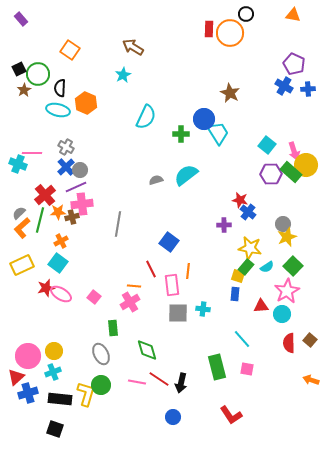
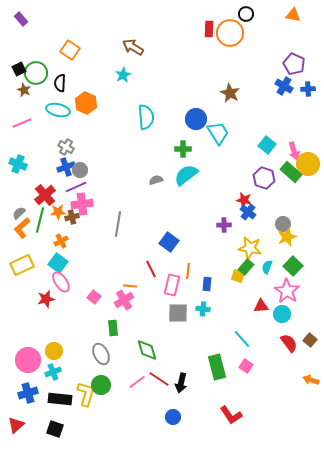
green circle at (38, 74): moved 2 px left, 1 px up
black semicircle at (60, 88): moved 5 px up
brown star at (24, 90): rotated 16 degrees counterclockwise
cyan semicircle at (146, 117): rotated 30 degrees counterclockwise
blue circle at (204, 119): moved 8 px left
green cross at (181, 134): moved 2 px right, 15 px down
pink line at (32, 153): moved 10 px left, 30 px up; rotated 24 degrees counterclockwise
yellow circle at (306, 165): moved 2 px right, 1 px up
blue cross at (66, 167): rotated 24 degrees clockwise
purple hexagon at (271, 174): moved 7 px left, 4 px down; rotated 20 degrees clockwise
red star at (240, 200): moved 4 px right
cyan semicircle at (267, 267): rotated 144 degrees clockwise
pink rectangle at (172, 285): rotated 20 degrees clockwise
orange line at (134, 286): moved 4 px left
red star at (46, 288): moved 11 px down
pink star at (287, 291): rotated 10 degrees counterclockwise
pink ellipse at (61, 294): moved 12 px up; rotated 25 degrees clockwise
blue rectangle at (235, 294): moved 28 px left, 10 px up
pink cross at (130, 302): moved 6 px left, 2 px up
red semicircle at (289, 343): rotated 144 degrees clockwise
pink circle at (28, 356): moved 4 px down
pink square at (247, 369): moved 1 px left, 3 px up; rotated 24 degrees clockwise
red triangle at (16, 377): moved 48 px down
pink line at (137, 382): rotated 48 degrees counterclockwise
